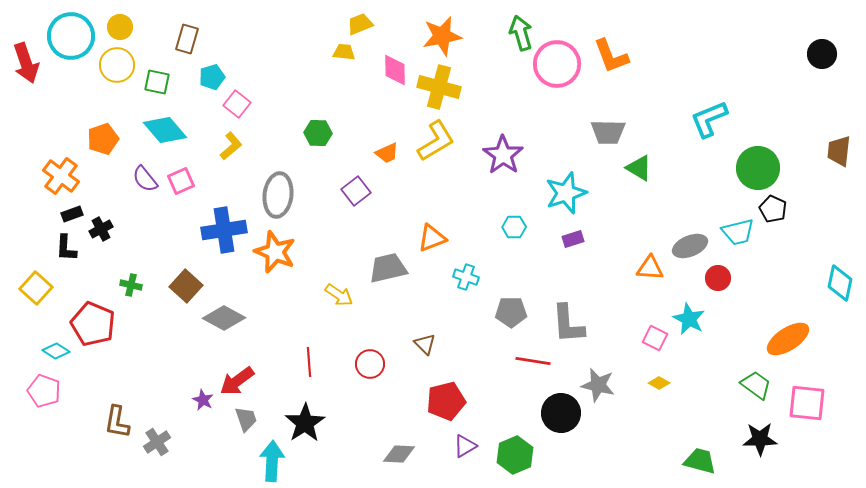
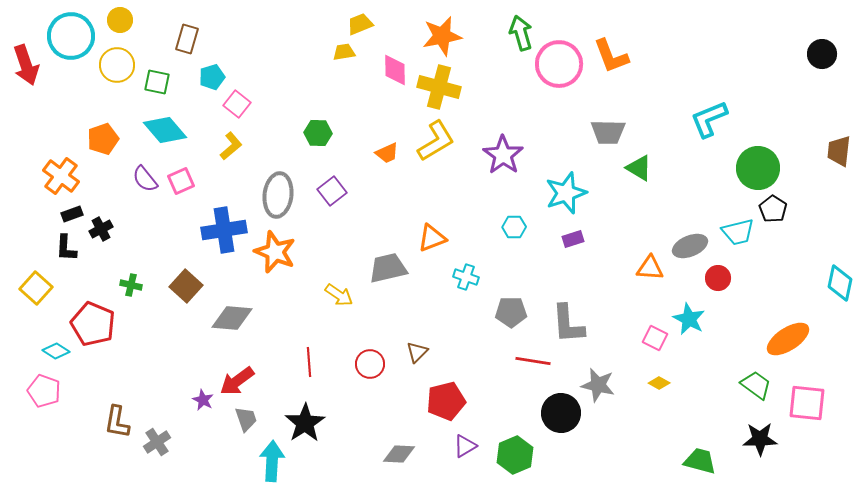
yellow circle at (120, 27): moved 7 px up
yellow trapezoid at (344, 52): rotated 15 degrees counterclockwise
red arrow at (26, 63): moved 2 px down
pink circle at (557, 64): moved 2 px right
purple square at (356, 191): moved 24 px left
black pentagon at (773, 209): rotated 8 degrees clockwise
gray diamond at (224, 318): moved 8 px right; rotated 24 degrees counterclockwise
brown triangle at (425, 344): moved 8 px left, 8 px down; rotated 30 degrees clockwise
